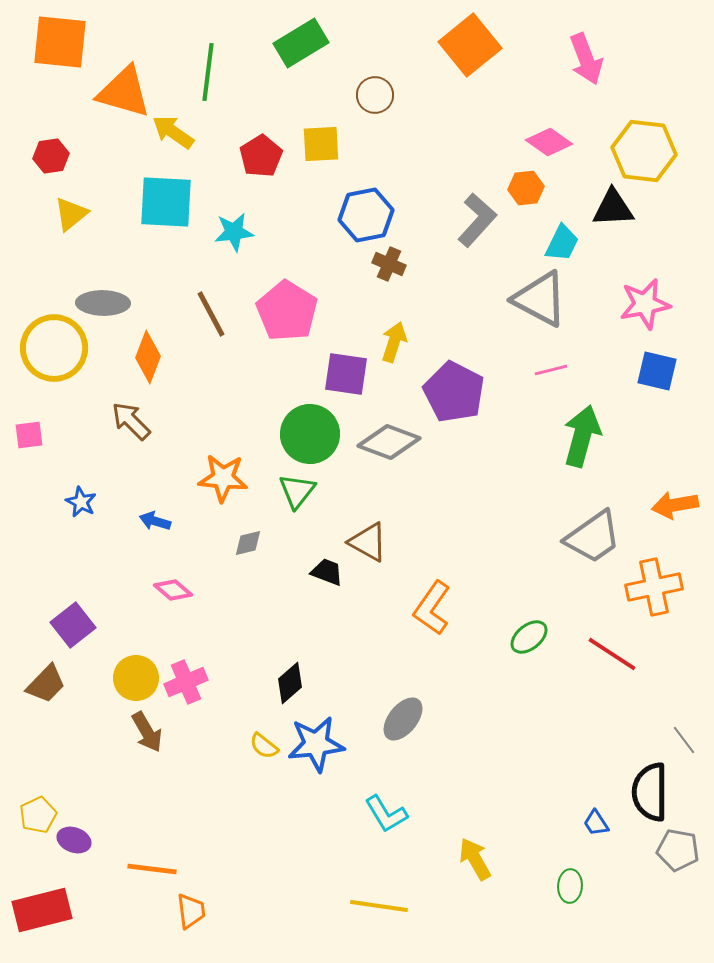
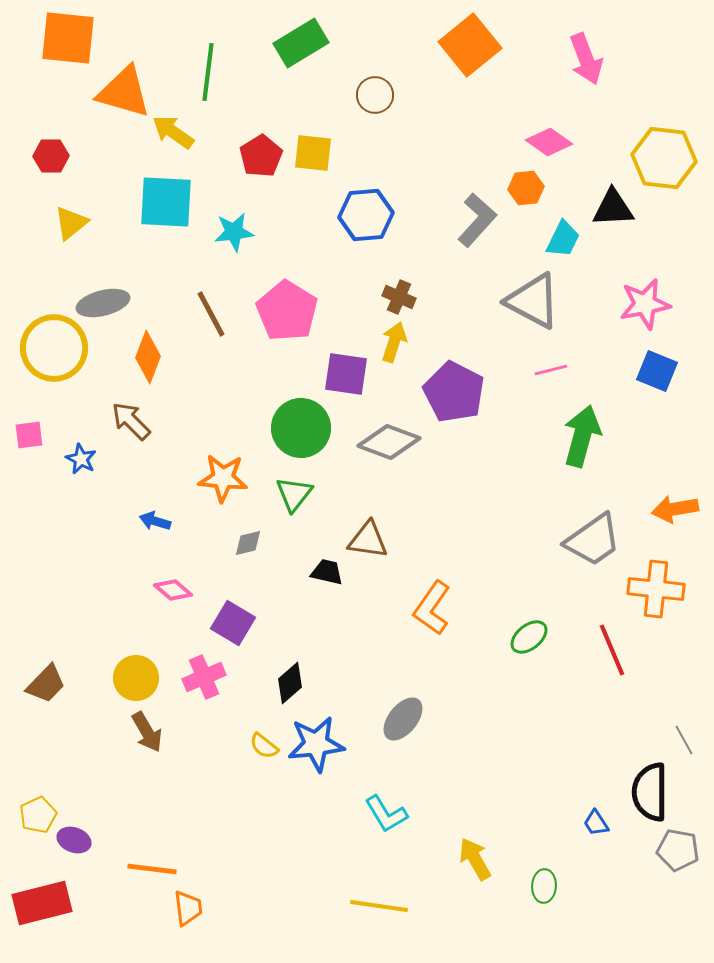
orange square at (60, 42): moved 8 px right, 4 px up
yellow square at (321, 144): moved 8 px left, 9 px down; rotated 9 degrees clockwise
yellow hexagon at (644, 151): moved 20 px right, 7 px down
red hexagon at (51, 156): rotated 8 degrees clockwise
yellow triangle at (71, 214): moved 9 px down
blue hexagon at (366, 215): rotated 6 degrees clockwise
cyan trapezoid at (562, 243): moved 1 px right, 4 px up
brown cross at (389, 264): moved 10 px right, 33 px down
gray triangle at (540, 299): moved 7 px left, 2 px down
gray ellipse at (103, 303): rotated 15 degrees counterclockwise
blue square at (657, 371): rotated 9 degrees clockwise
green circle at (310, 434): moved 9 px left, 6 px up
green triangle at (297, 491): moved 3 px left, 3 px down
blue star at (81, 502): moved 43 px up
orange arrow at (675, 505): moved 4 px down
gray trapezoid at (593, 537): moved 3 px down
brown triangle at (368, 542): moved 2 px up; rotated 21 degrees counterclockwise
black trapezoid at (327, 572): rotated 8 degrees counterclockwise
orange cross at (654, 587): moved 2 px right, 2 px down; rotated 18 degrees clockwise
purple square at (73, 625): moved 160 px right, 2 px up; rotated 21 degrees counterclockwise
red line at (612, 654): moved 4 px up; rotated 34 degrees clockwise
pink cross at (186, 682): moved 18 px right, 5 px up
gray line at (684, 740): rotated 8 degrees clockwise
green ellipse at (570, 886): moved 26 px left
red rectangle at (42, 910): moved 7 px up
orange trapezoid at (191, 911): moved 3 px left, 3 px up
